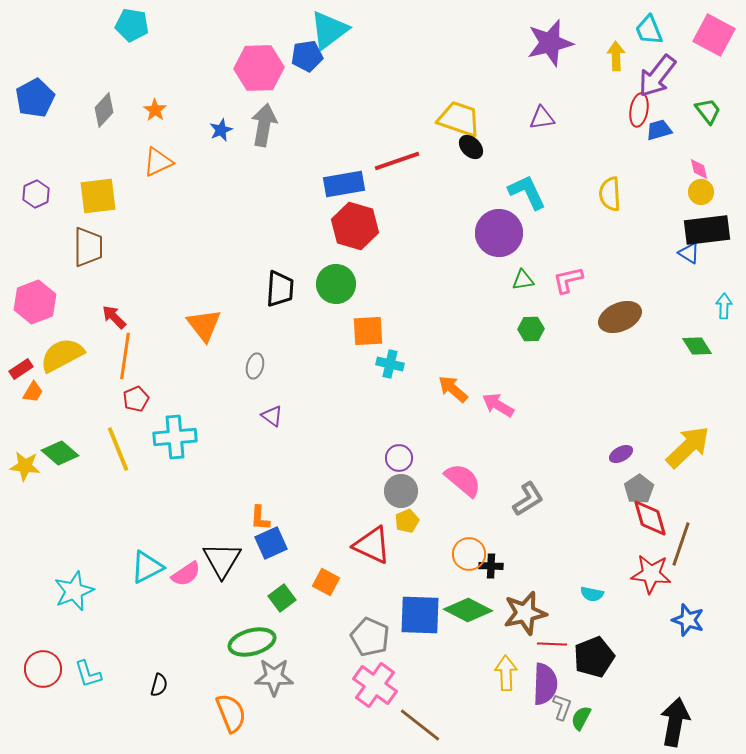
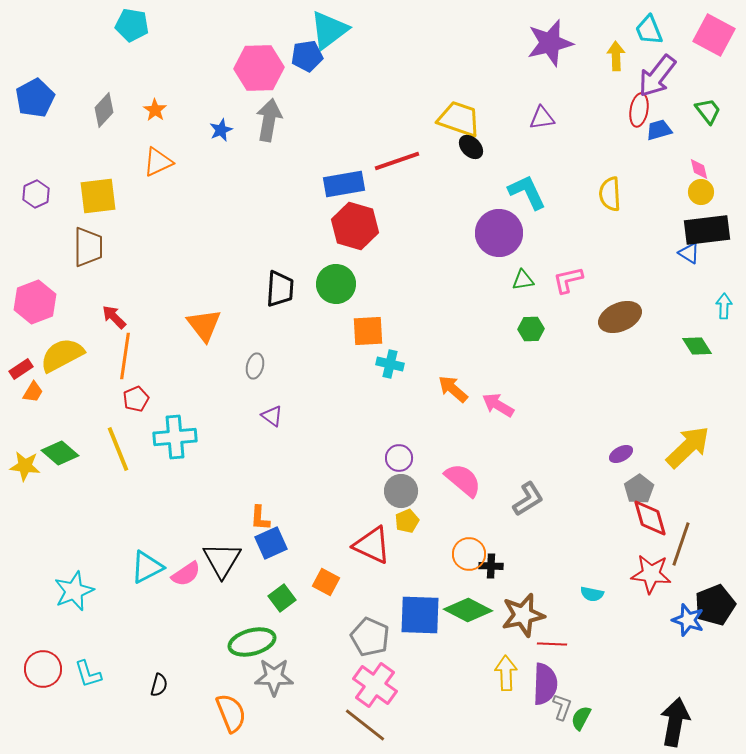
gray arrow at (264, 125): moved 5 px right, 5 px up
brown star at (525, 613): moved 2 px left, 2 px down
black pentagon at (594, 657): moved 121 px right, 52 px up
brown line at (420, 725): moved 55 px left
